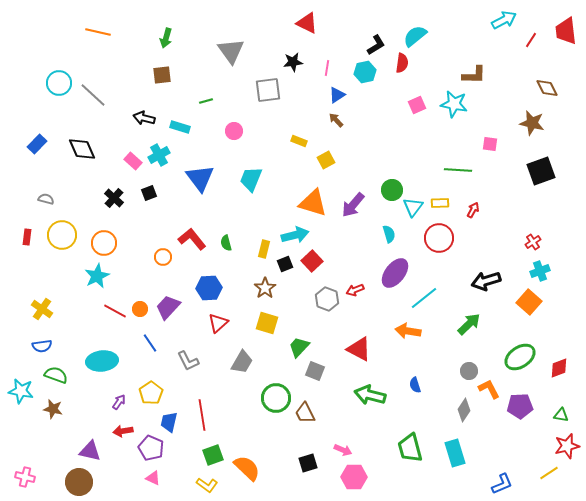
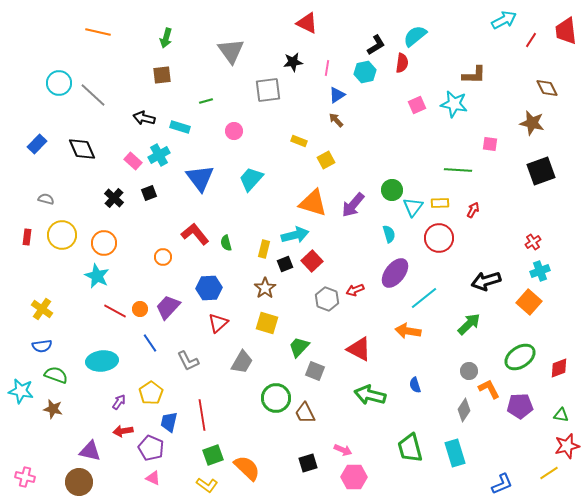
cyan trapezoid at (251, 179): rotated 20 degrees clockwise
red L-shape at (192, 239): moved 3 px right, 5 px up
cyan star at (97, 276): rotated 20 degrees counterclockwise
